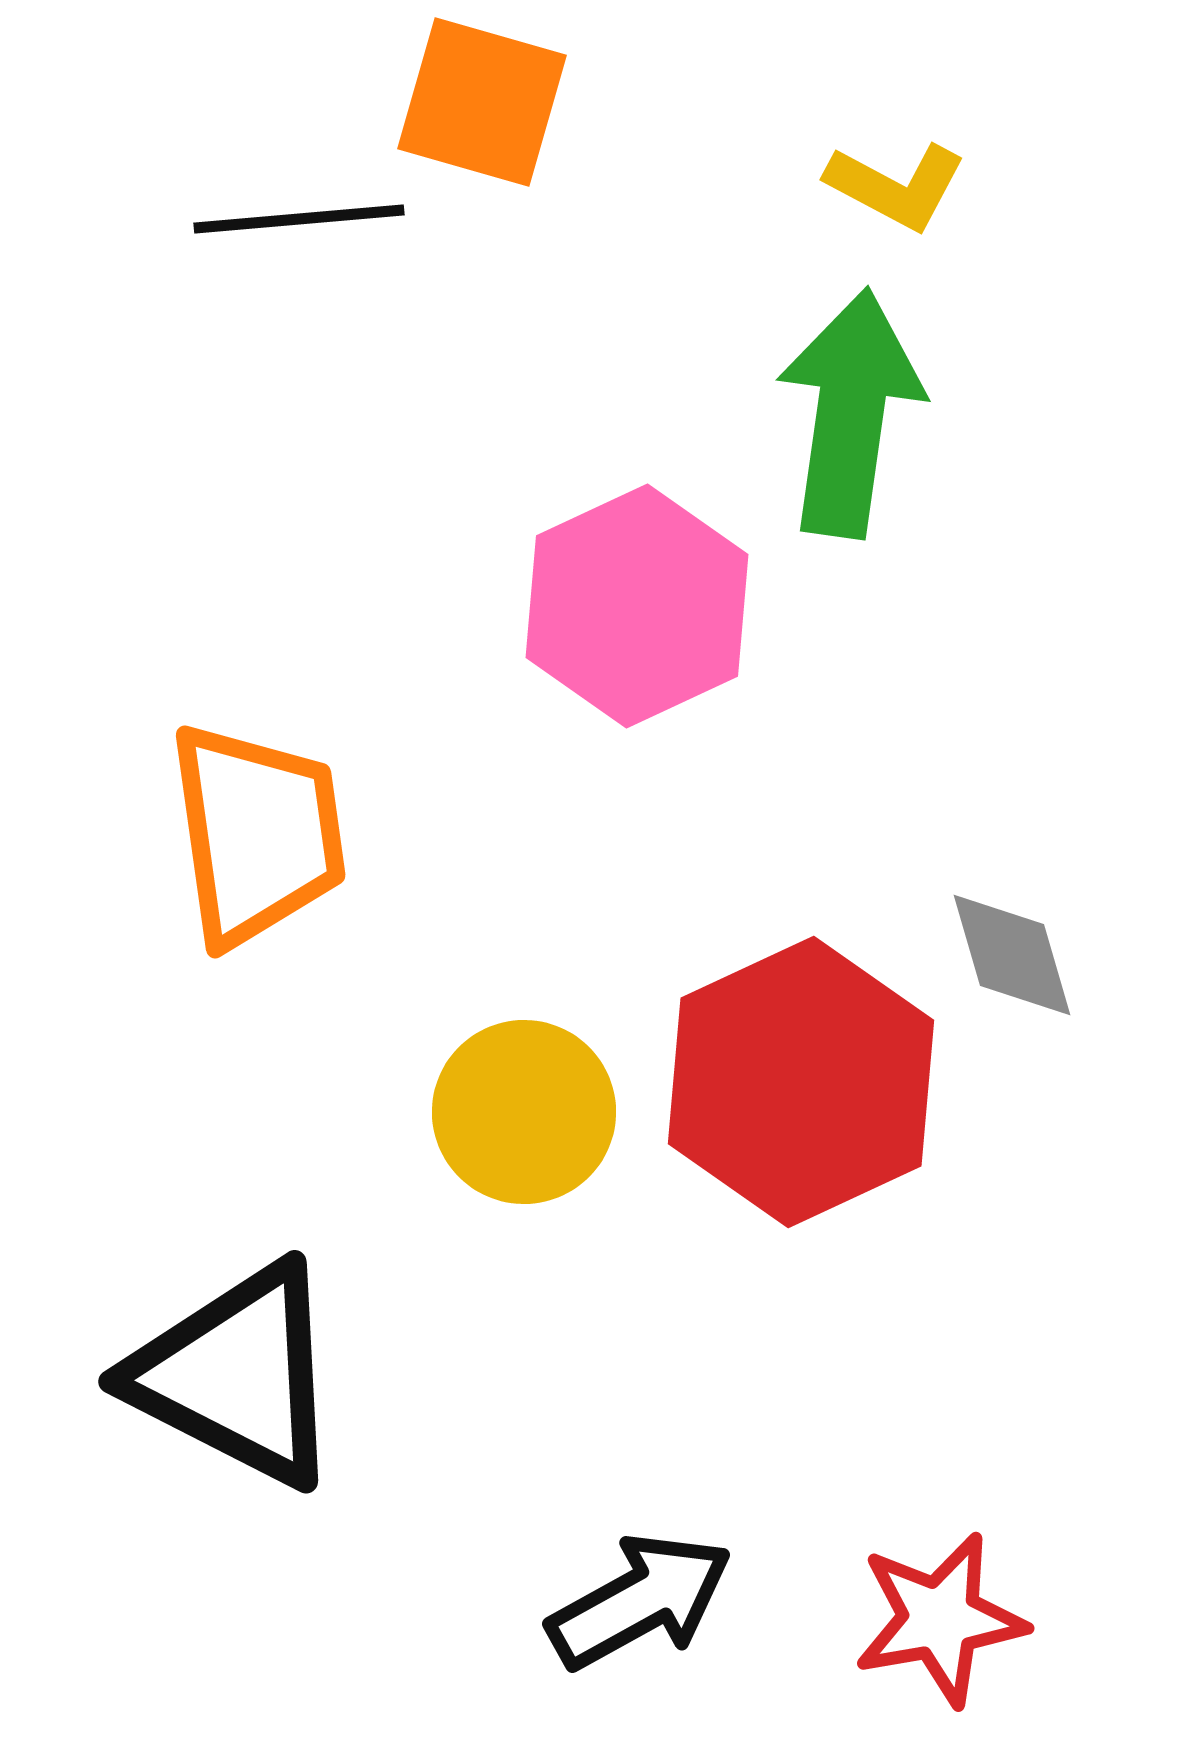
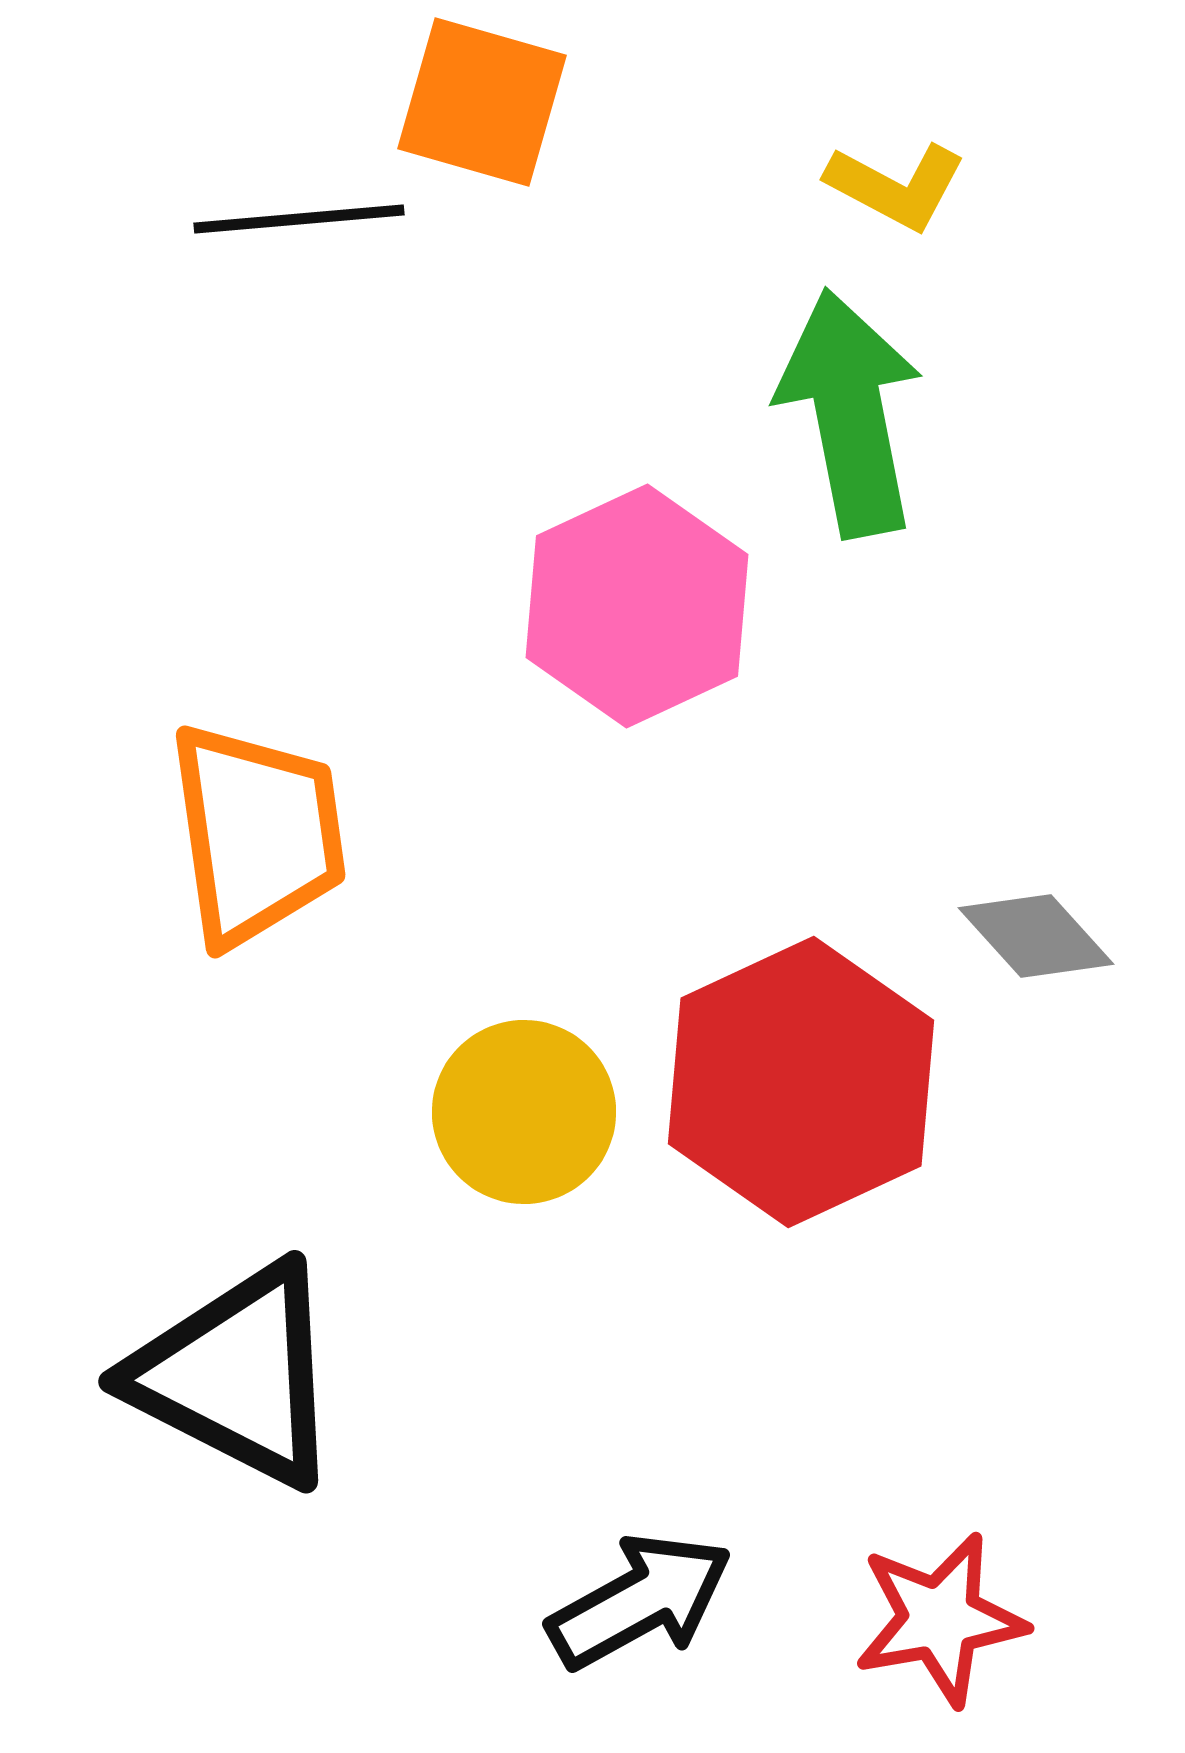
green arrow: rotated 19 degrees counterclockwise
gray diamond: moved 24 px right, 19 px up; rotated 26 degrees counterclockwise
